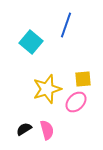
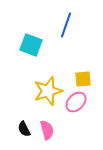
cyan square: moved 3 px down; rotated 20 degrees counterclockwise
yellow star: moved 1 px right, 2 px down
black semicircle: rotated 84 degrees counterclockwise
